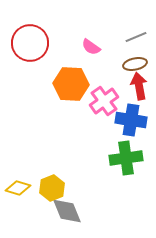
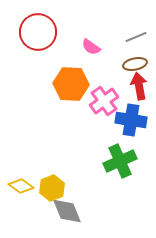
red circle: moved 8 px right, 11 px up
green cross: moved 6 px left, 3 px down; rotated 16 degrees counterclockwise
yellow diamond: moved 3 px right, 2 px up; rotated 20 degrees clockwise
